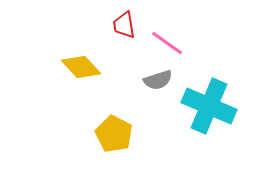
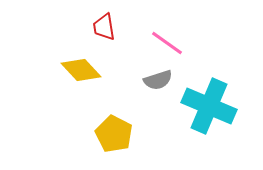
red trapezoid: moved 20 px left, 2 px down
yellow diamond: moved 3 px down
